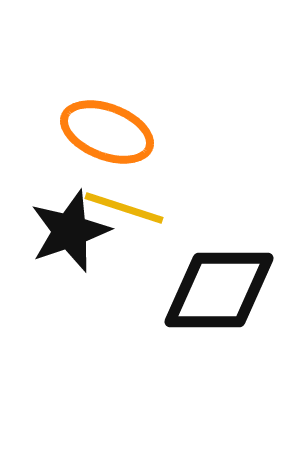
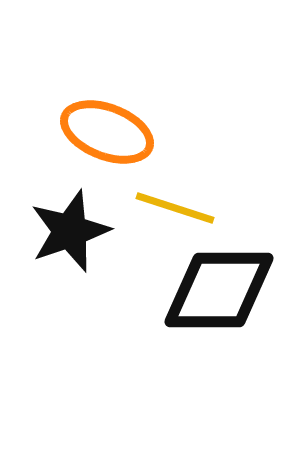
yellow line: moved 51 px right
